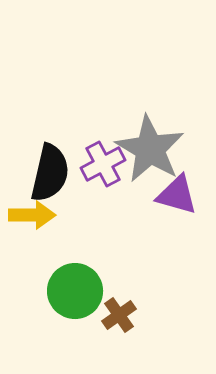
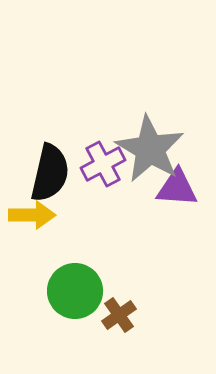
purple triangle: moved 7 px up; rotated 12 degrees counterclockwise
